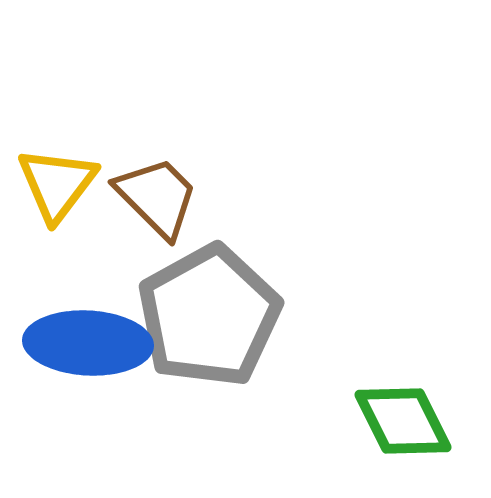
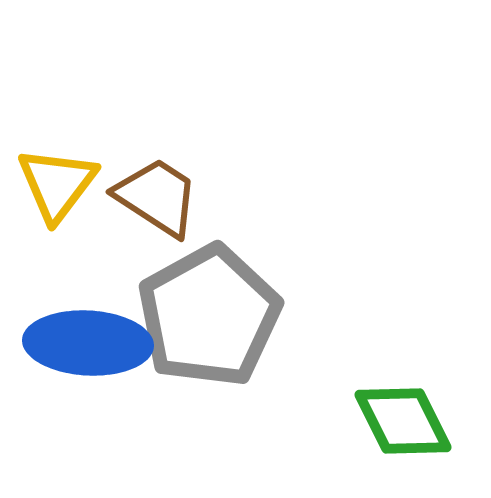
brown trapezoid: rotated 12 degrees counterclockwise
